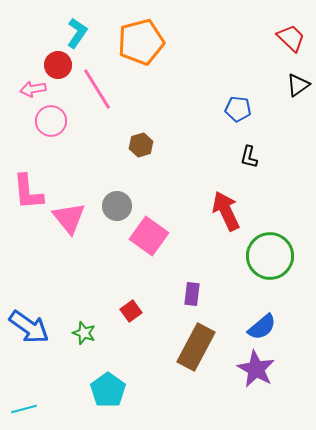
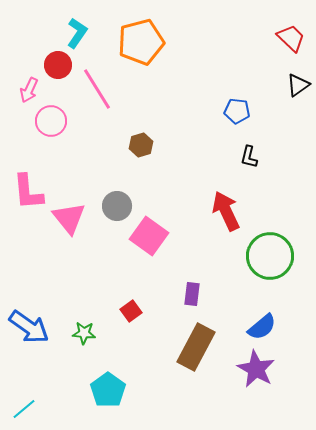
pink arrow: moved 4 px left, 1 px down; rotated 55 degrees counterclockwise
blue pentagon: moved 1 px left, 2 px down
green star: rotated 15 degrees counterclockwise
cyan line: rotated 25 degrees counterclockwise
